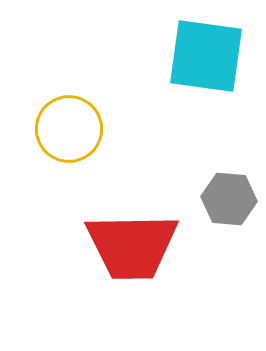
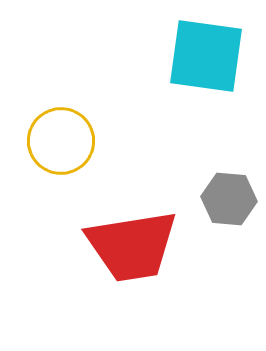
yellow circle: moved 8 px left, 12 px down
red trapezoid: rotated 8 degrees counterclockwise
